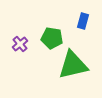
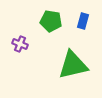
green pentagon: moved 1 px left, 17 px up
purple cross: rotated 28 degrees counterclockwise
